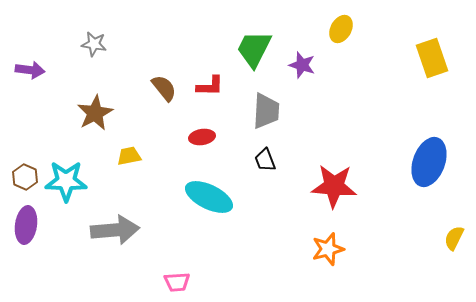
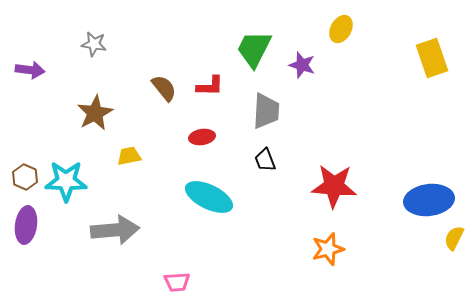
blue ellipse: moved 38 px down; rotated 63 degrees clockwise
